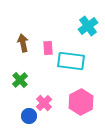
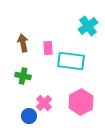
green cross: moved 3 px right, 4 px up; rotated 35 degrees counterclockwise
